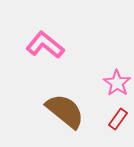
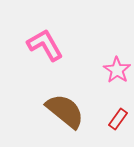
pink L-shape: rotated 21 degrees clockwise
pink star: moved 13 px up
